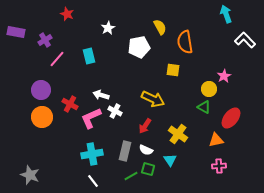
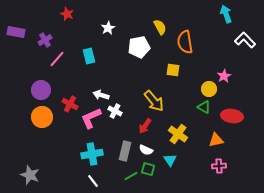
yellow arrow: moved 1 px right, 2 px down; rotated 25 degrees clockwise
red ellipse: moved 1 px right, 2 px up; rotated 60 degrees clockwise
